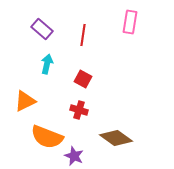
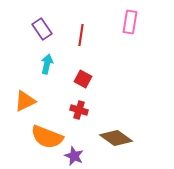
purple rectangle: rotated 15 degrees clockwise
red line: moved 2 px left
